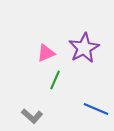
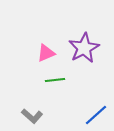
green line: rotated 60 degrees clockwise
blue line: moved 6 px down; rotated 65 degrees counterclockwise
